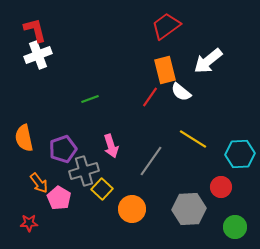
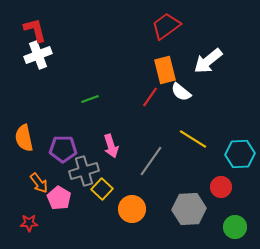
purple pentagon: rotated 20 degrees clockwise
